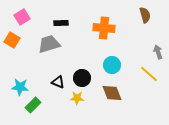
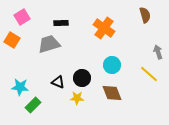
orange cross: rotated 30 degrees clockwise
